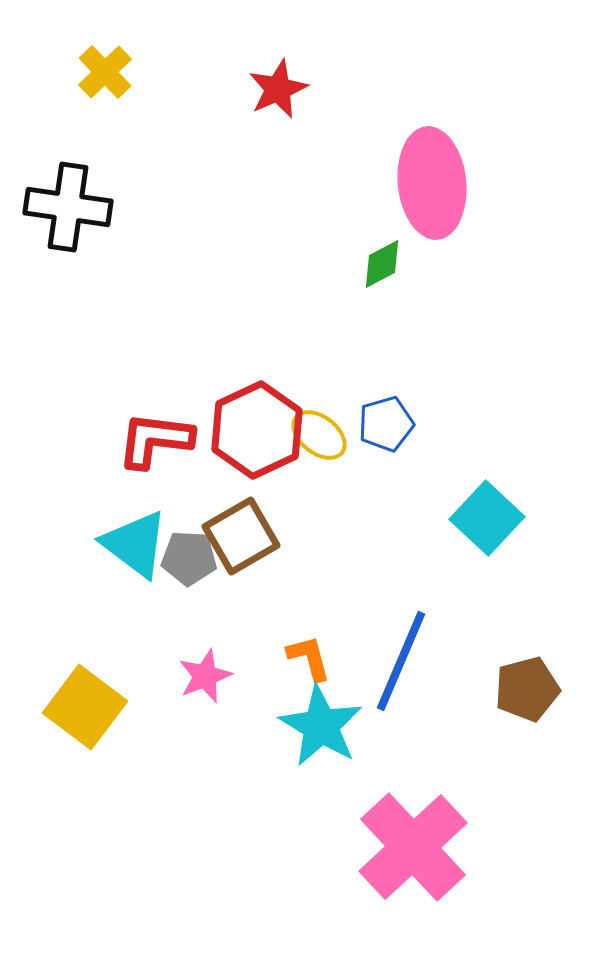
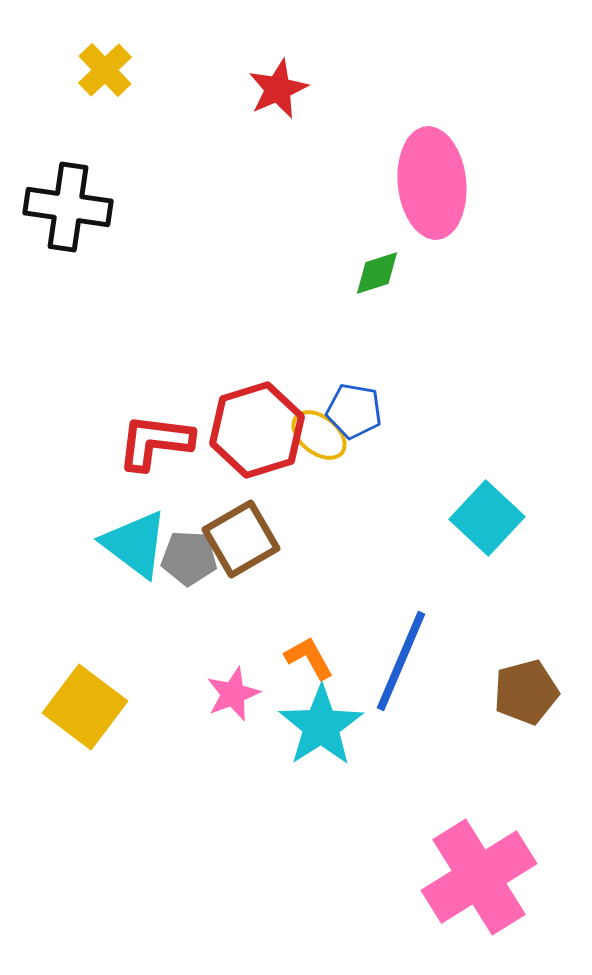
yellow cross: moved 2 px up
green diamond: moved 5 px left, 9 px down; rotated 10 degrees clockwise
blue pentagon: moved 32 px left, 13 px up; rotated 26 degrees clockwise
red hexagon: rotated 8 degrees clockwise
red L-shape: moved 2 px down
brown square: moved 3 px down
orange L-shape: rotated 14 degrees counterclockwise
pink star: moved 28 px right, 18 px down
brown pentagon: moved 1 px left, 3 px down
cyan star: rotated 8 degrees clockwise
pink cross: moved 66 px right, 30 px down; rotated 11 degrees clockwise
